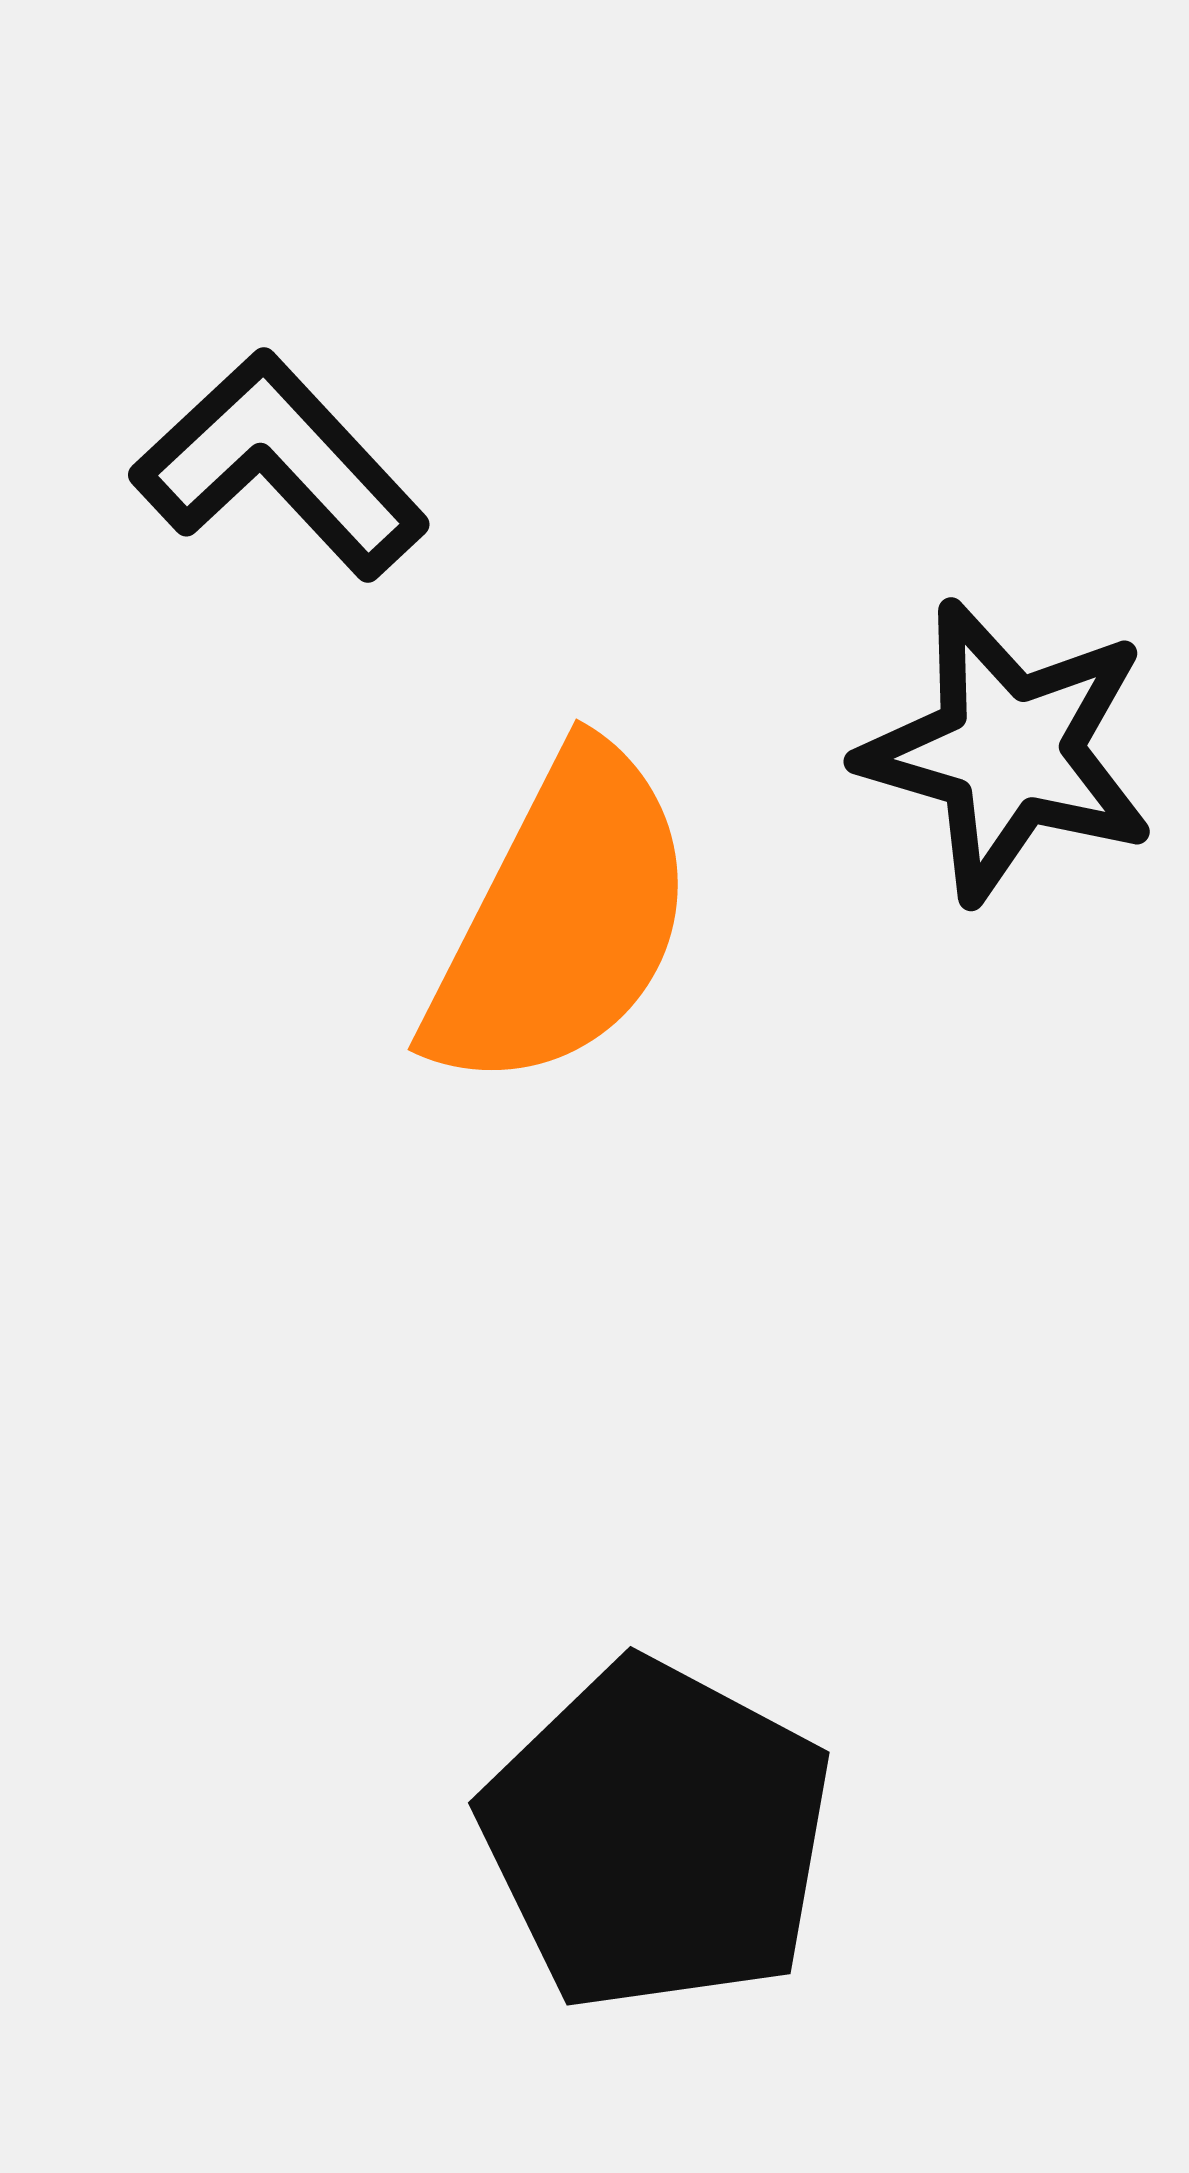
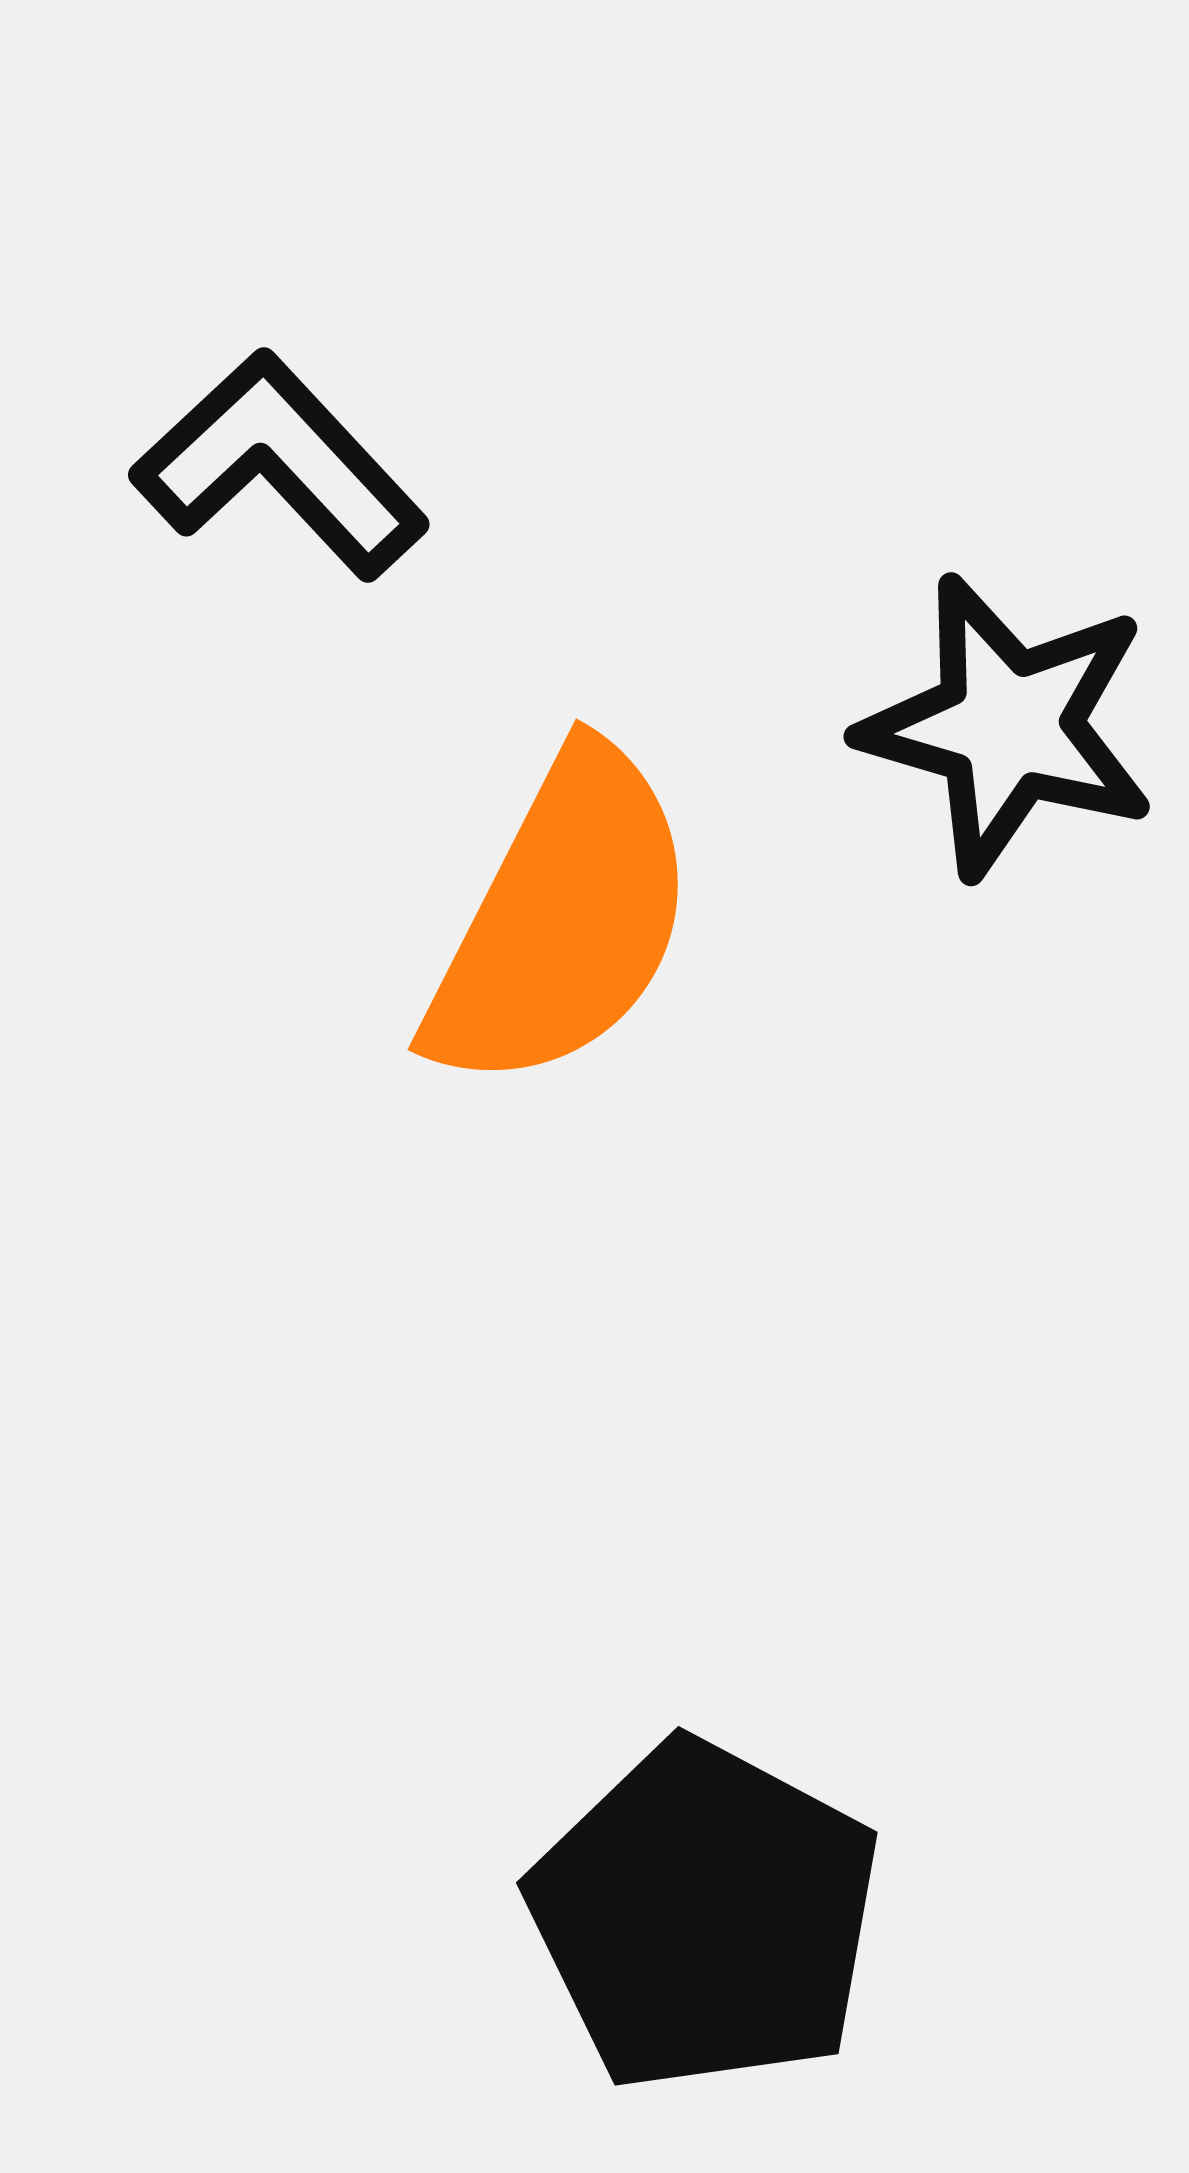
black star: moved 25 px up
black pentagon: moved 48 px right, 80 px down
